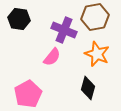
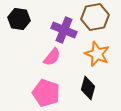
pink pentagon: moved 18 px right, 1 px up; rotated 24 degrees counterclockwise
